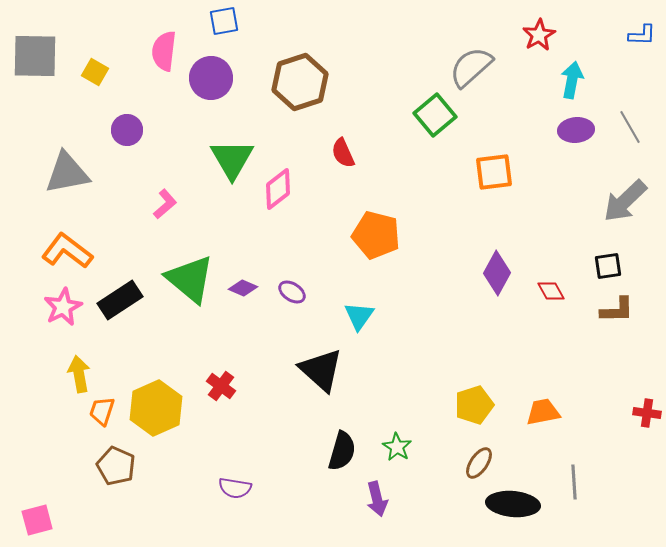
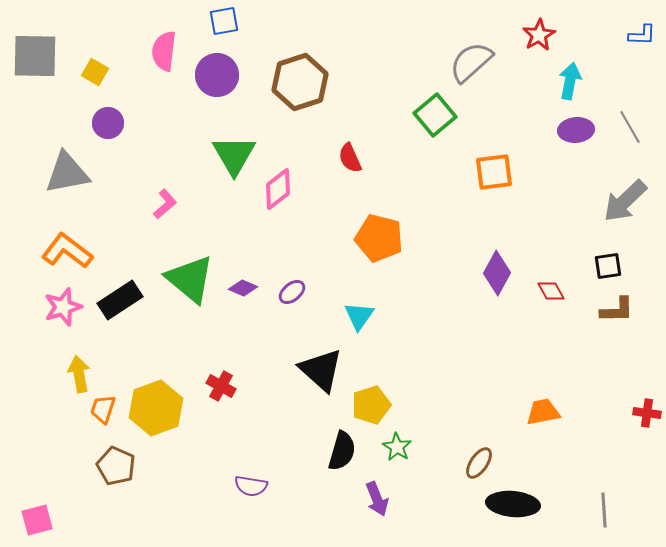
gray semicircle at (471, 67): moved 5 px up
purple circle at (211, 78): moved 6 px right, 3 px up
cyan arrow at (572, 80): moved 2 px left, 1 px down
purple circle at (127, 130): moved 19 px left, 7 px up
red semicircle at (343, 153): moved 7 px right, 5 px down
green triangle at (232, 159): moved 2 px right, 4 px up
orange pentagon at (376, 235): moved 3 px right, 3 px down
purple ellipse at (292, 292): rotated 72 degrees counterclockwise
pink star at (63, 307): rotated 9 degrees clockwise
red cross at (221, 386): rotated 8 degrees counterclockwise
yellow pentagon at (474, 405): moved 103 px left
yellow hexagon at (156, 408): rotated 4 degrees clockwise
orange trapezoid at (102, 411): moved 1 px right, 2 px up
gray line at (574, 482): moved 30 px right, 28 px down
purple semicircle at (235, 488): moved 16 px right, 2 px up
purple arrow at (377, 499): rotated 8 degrees counterclockwise
